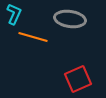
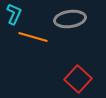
gray ellipse: rotated 16 degrees counterclockwise
red square: rotated 24 degrees counterclockwise
